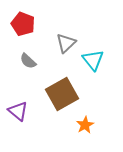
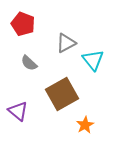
gray triangle: rotated 15 degrees clockwise
gray semicircle: moved 1 px right, 2 px down
